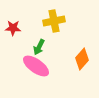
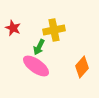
yellow cross: moved 9 px down
red star: rotated 21 degrees clockwise
orange diamond: moved 8 px down
